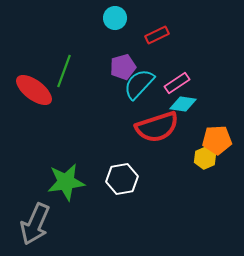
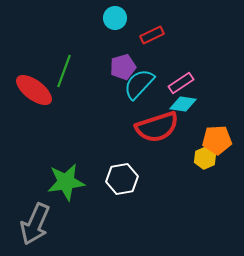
red rectangle: moved 5 px left
pink rectangle: moved 4 px right
